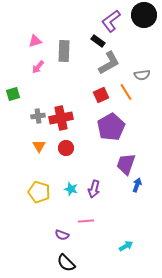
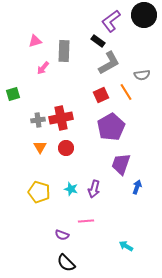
pink arrow: moved 5 px right, 1 px down
gray cross: moved 4 px down
orange triangle: moved 1 px right, 1 px down
purple trapezoid: moved 5 px left
blue arrow: moved 2 px down
cyan arrow: rotated 120 degrees counterclockwise
